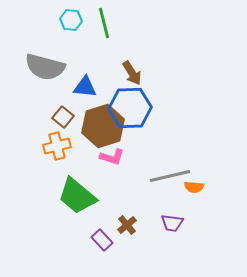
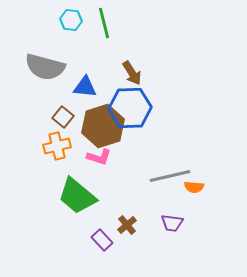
pink L-shape: moved 13 px left
